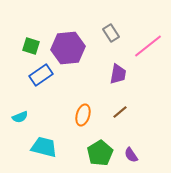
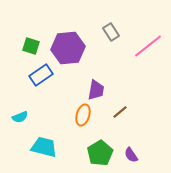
gray rectangle: moved 1 px up
purple trapezoid: moved 22 px left, 16 px down
